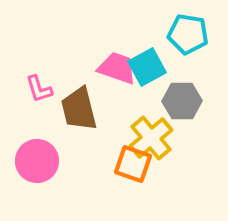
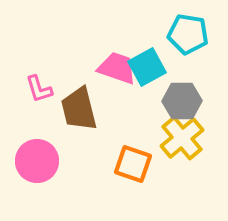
yellow cross: moved 31 px right
